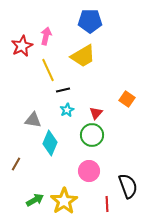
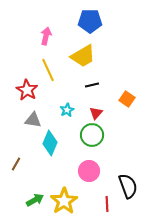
red star: moved 5 px right, 44 px down; rotated 15 degrees counterclockwise
black line: moved 29 px right, 5 px up
